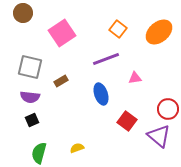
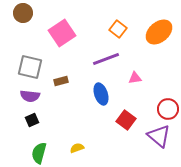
brown rectangle: rotated 16 degrees clockwise
purple semicircle: moved 1 px up
red square: moved 1 px left, 1 px up
